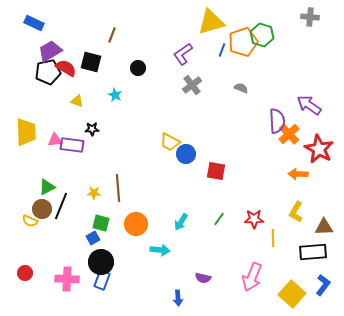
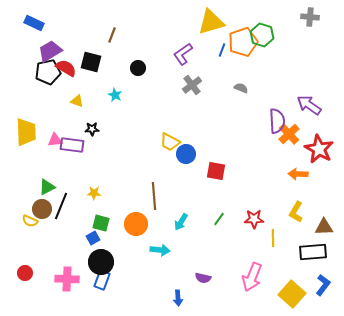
brown line at (118, 188): moved 36 px right, 8 px down
